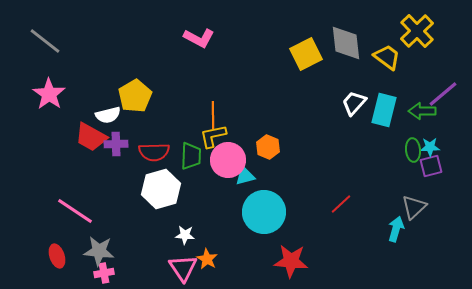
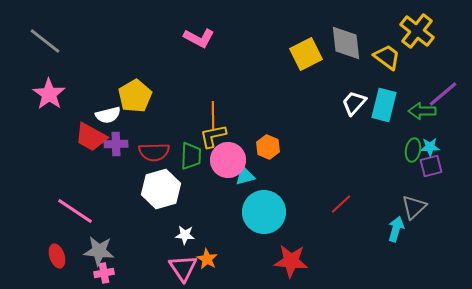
yellow cross: rotated 8 degrees counterclockwise
cyan rectangle: moved 5 px up
green ellipse: rotated 15 degrees clockwise
